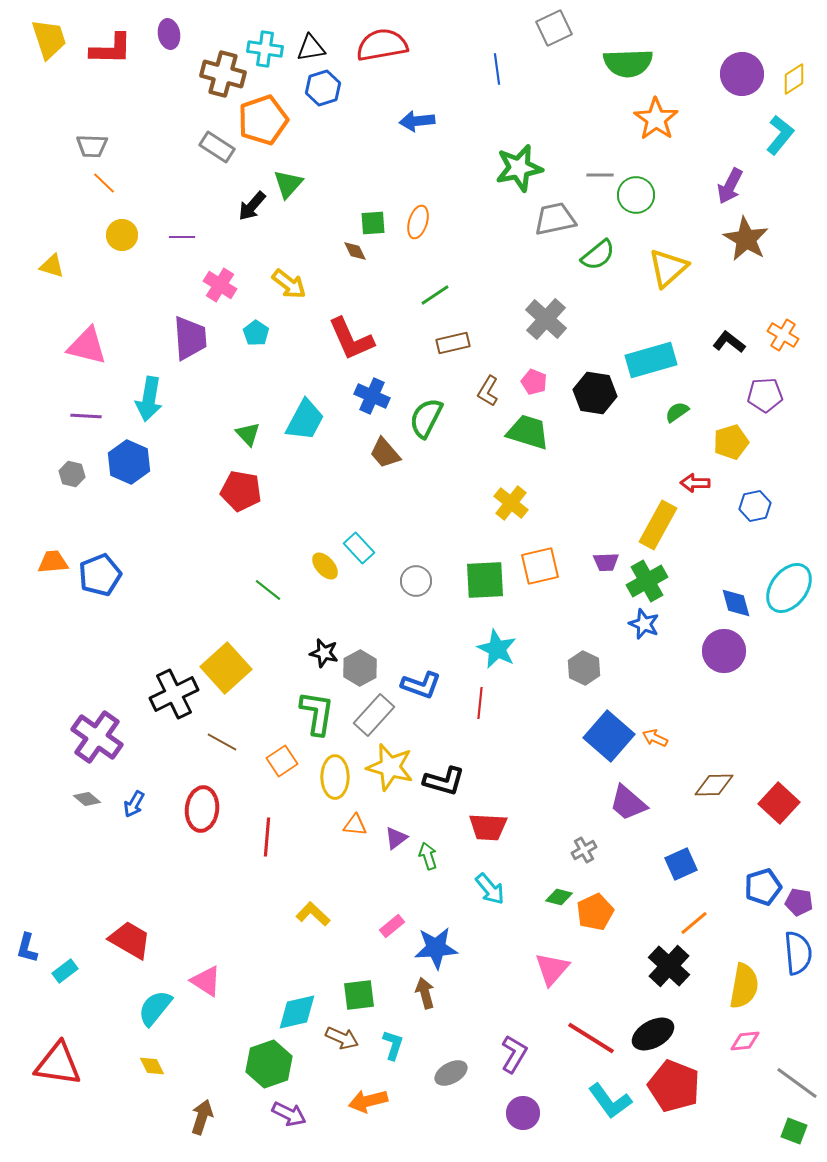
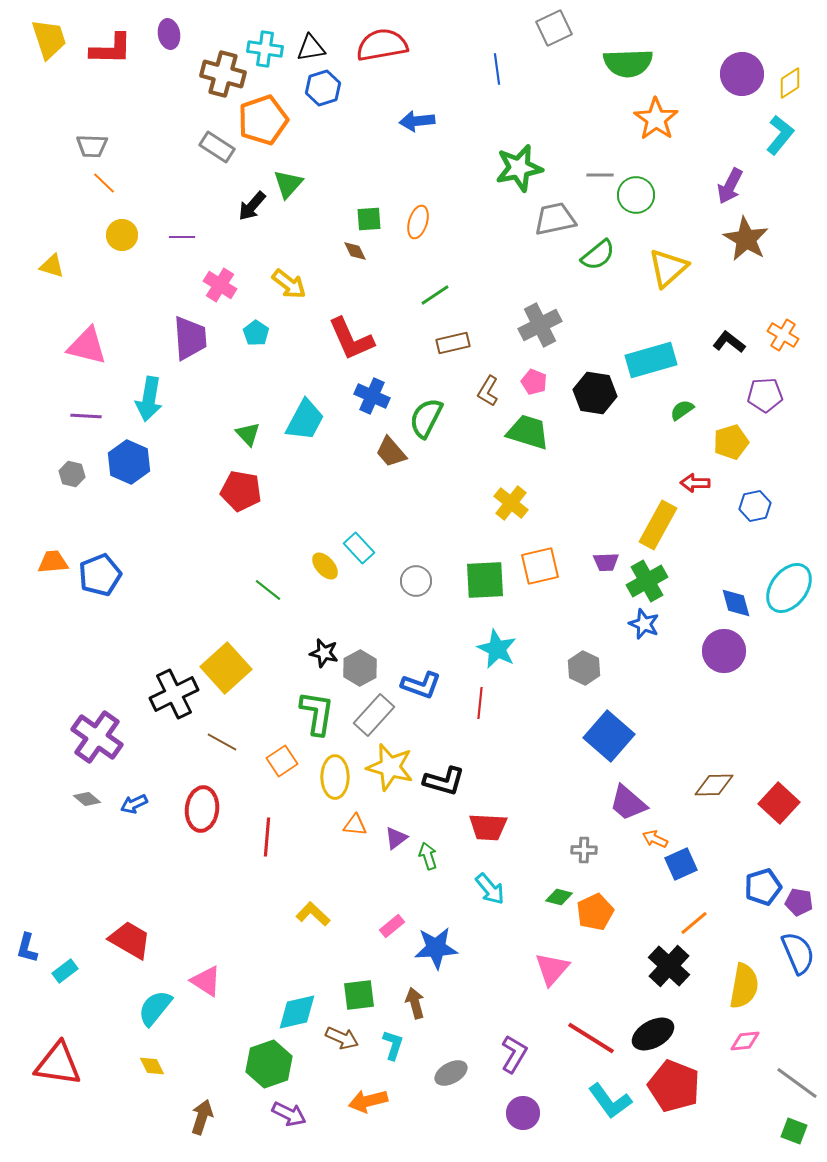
yellow diamond at (794, 79): moved 4 px left, 4 px down
green square at (373, 223): moved 4 px left, 4 px up
gray cross at (546, 319): moved 6 px left, 6 px down; rotated 21 degrees clockwise
green semicircle at (677, 412): moved 5 px right, 2 px up
brown trapezoid at (385, 453): moved 6 px right, 1 px up
orange arrow at (655, 738): moved 101 px down
blue arrow at (134, 804): rotated 36 degrees clockwise
gray cross at (584, 850): rotated 30 degrees clockwise
blue semicircle at (798, 953): rotated 18 degrees counterclockwise
brown arrow at (425, 993): moved 10 px left, 10 px down
